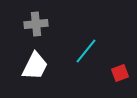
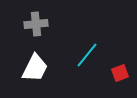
cyan line: moved 1 px right, 4 px down
white trapezoid: moved 2 px down
